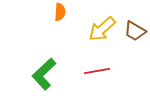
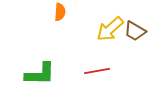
yellow arrow: moved 8 px right
green L-shape: moved 4 px left; rotated 136 degrees counterclockwise
